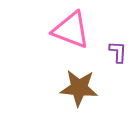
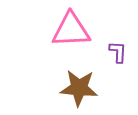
pink triangle: rotated 24 degrees counterclockwise
